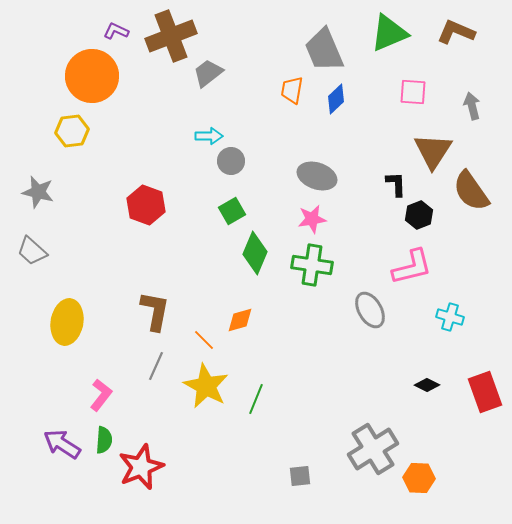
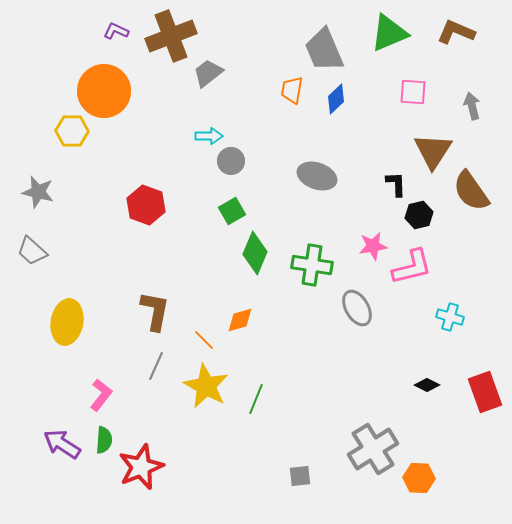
orange circle at (92, 76): moved 12 px right, 15 px down
yellow hexagon at (72, 131): rotated 8 degrees clockwise
black hexagon at (419, 215): rotated 8 degrees clockwise
pink star at (312, 219): moved 61 px right, 27 px down
gray ellipse at (370, 310): moved 13 px left, 2 px up
